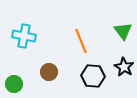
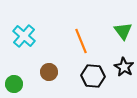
cyan cross: rotated 30 degrees clockwise
